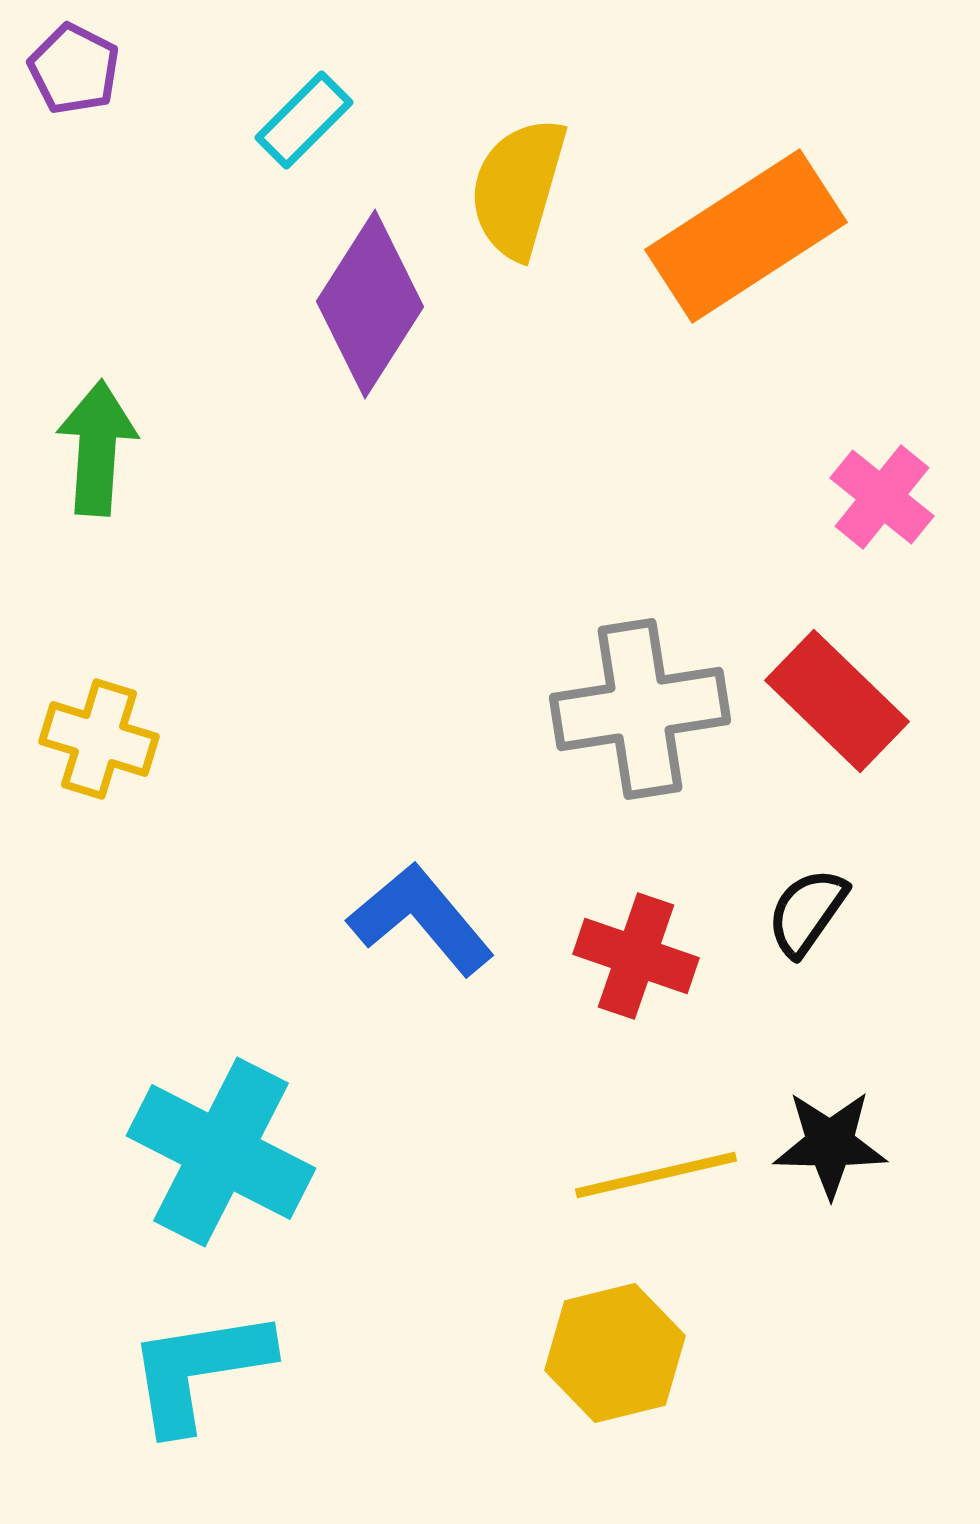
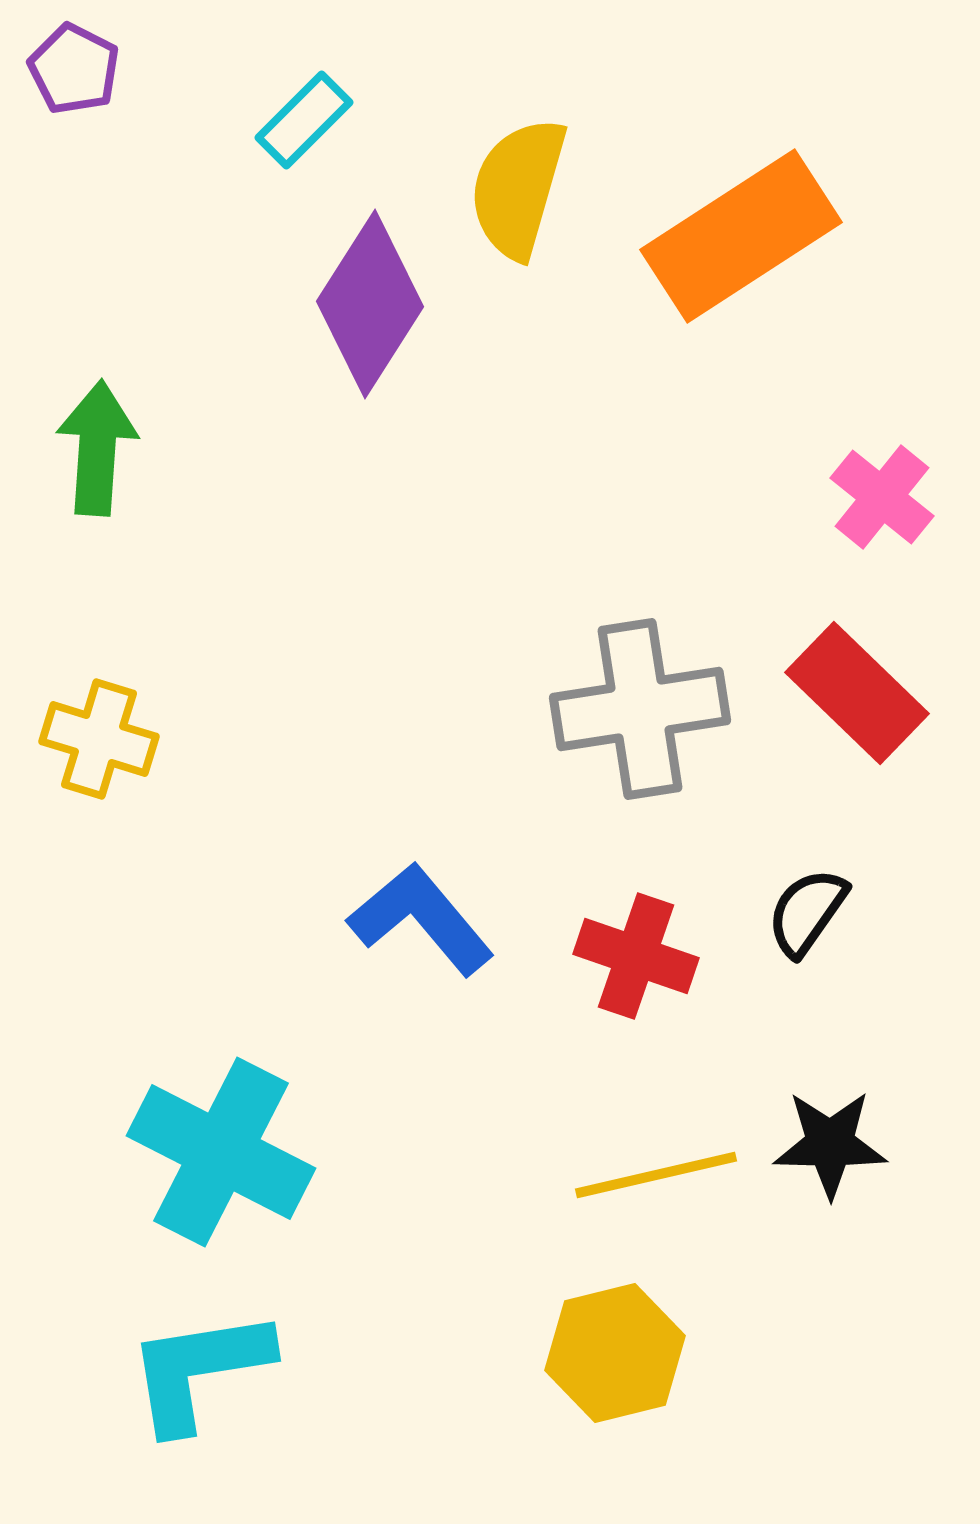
orange rectangle: moved 5 px left
red rectangle: moved 20 px right, 8 px up
